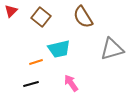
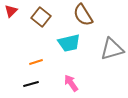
brown semicircle: moved 2 px up
cyan trapezoid: moved 10 px right, 6 px up
